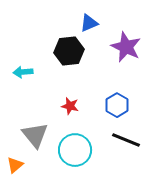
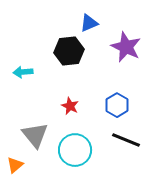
red star: rotated 12 degrees clockwise
